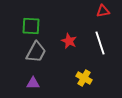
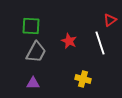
red triangle: moved 7 px right, 9 px down; rotated 24 degrees counterclockwise
yellow cross: moved 1 px left, 1 px down; rotated 14 degrees counterclockwise
